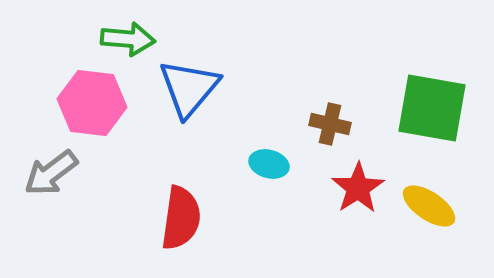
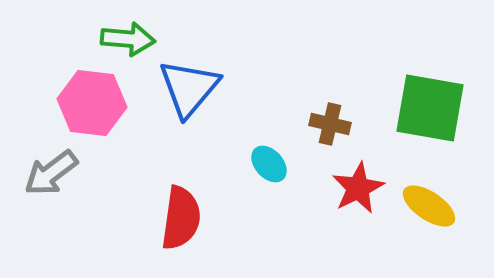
green square: moved 2 px left
cyan ellipse: rotated 33 degrees clockwise
red star: rotated 6 degrees clockwise
